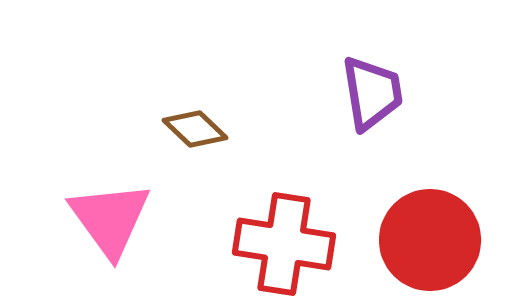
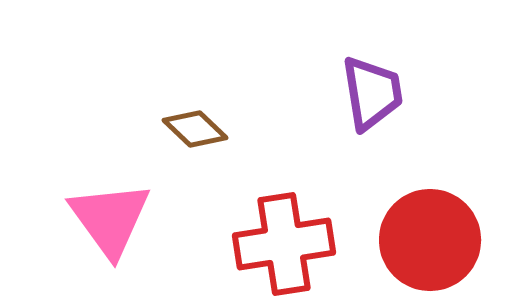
red cross: rotated 18 degrees counterclockwise
